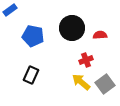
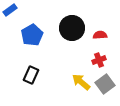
blue pentagon: moved 1 px left, 1 px up; rotated 30 degrees clockwise
red cross: moved 13 px right
